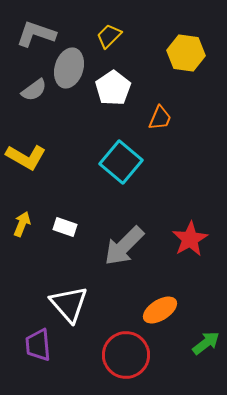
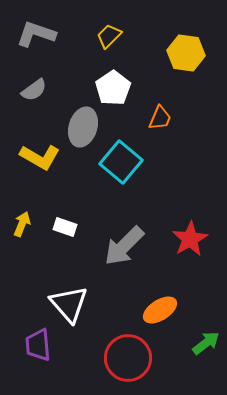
gray ellipse: moved 14 px right, 59 px down
yellow L-shape: moved 14 px right
red circle: moved 2 px right, 3 px down
